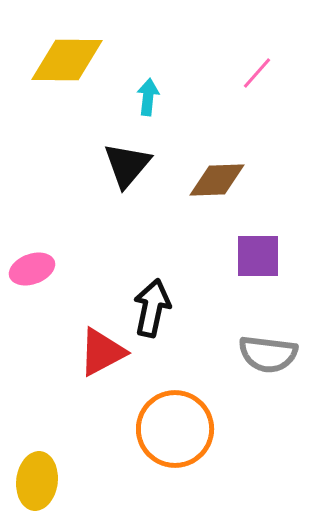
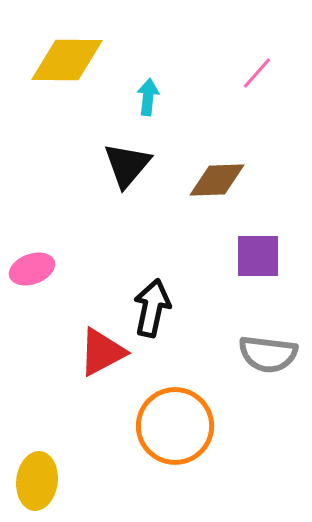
orange circle: moved 3 px up
